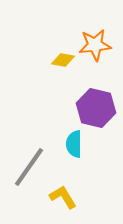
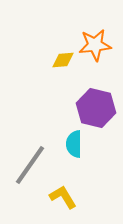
yellow diamond: rotated 15 degrees counterclockwise
gray line: moved 1 px right, 2 px up
